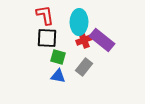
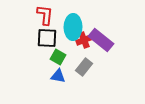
red L-shape: rotated 15 degrees clockwise
cyan ellipse: moved 6 px left, 5 px down
purple rectangle: moved 1 px left
green square: rotated 14 degrees clockwise
